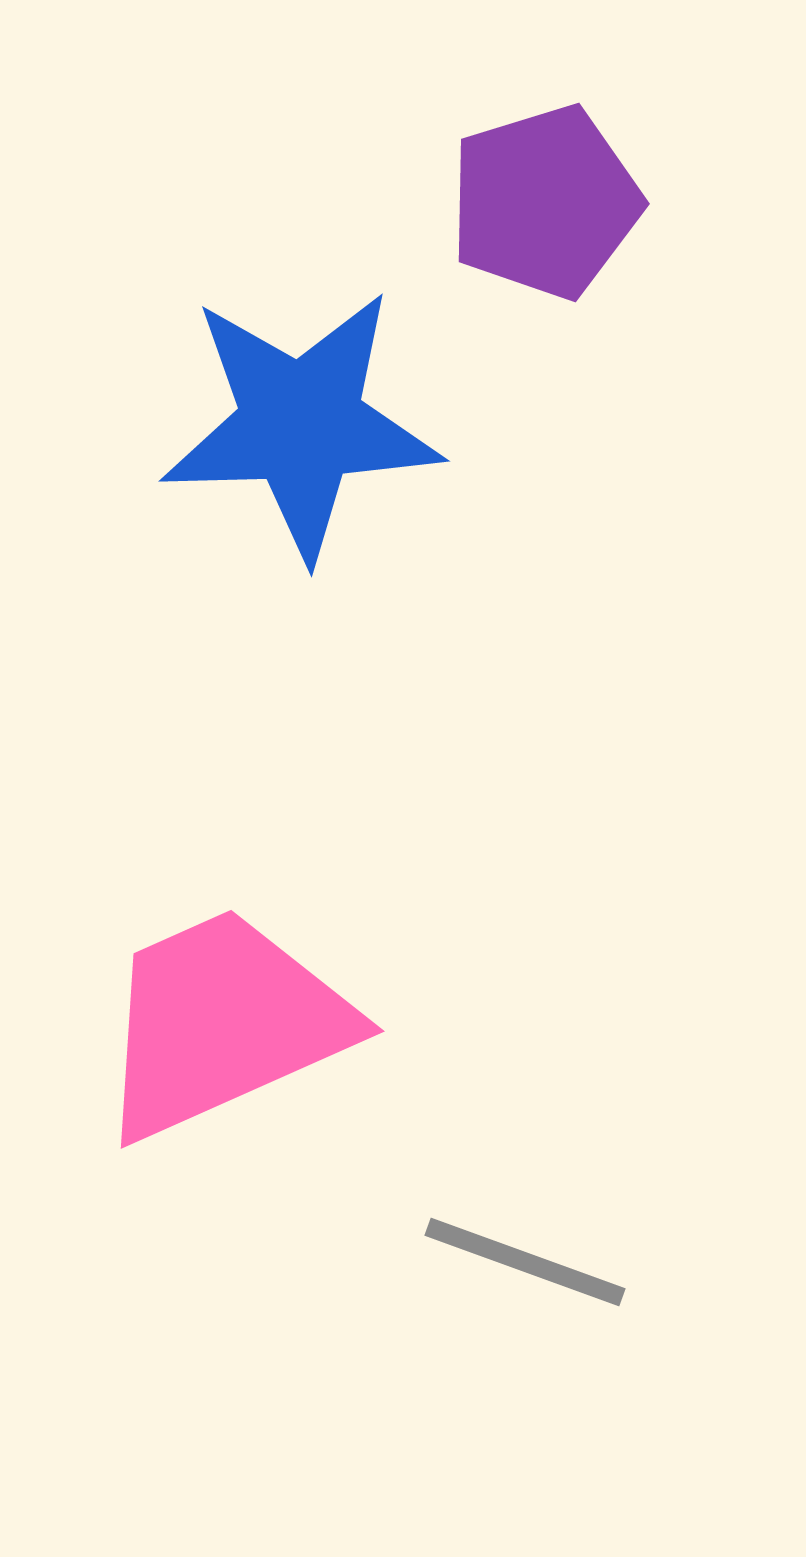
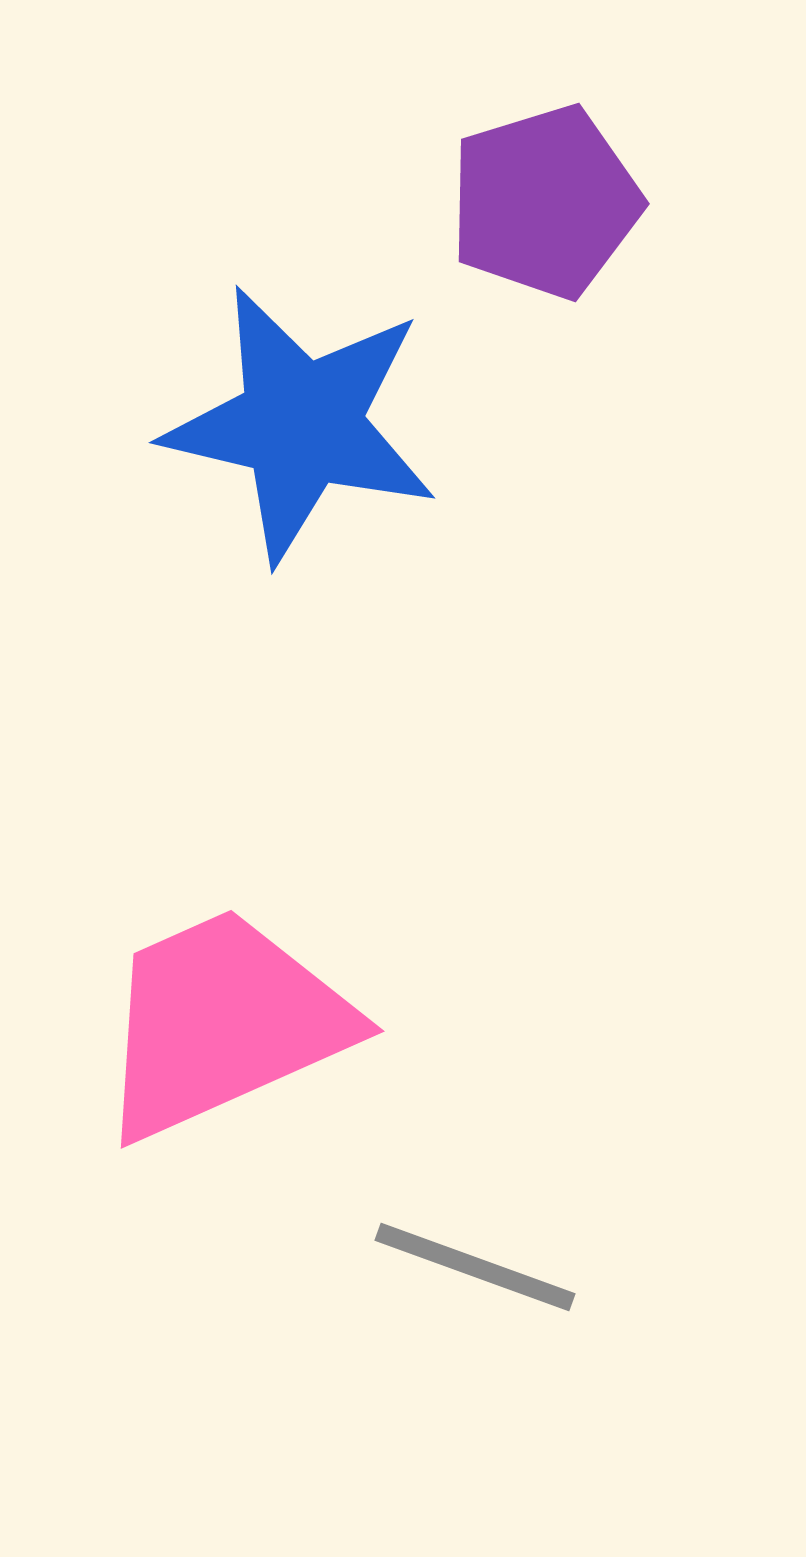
blue star: rotated 15 degrees clockwise
gray line: moved 50 px left, 5 px down
